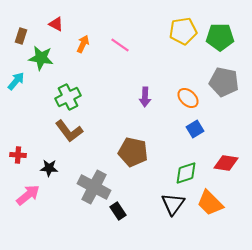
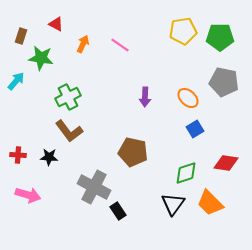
black star: moved 11 px up
pink arrow: rotated 55 degrees clockwise
